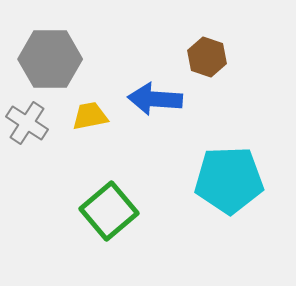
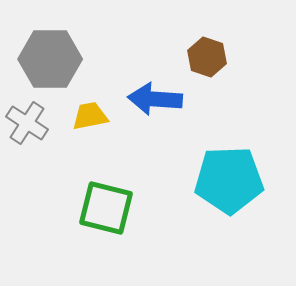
green square: moved 3 px left, 3 px up; rotated 36 degrees counterclockwise
